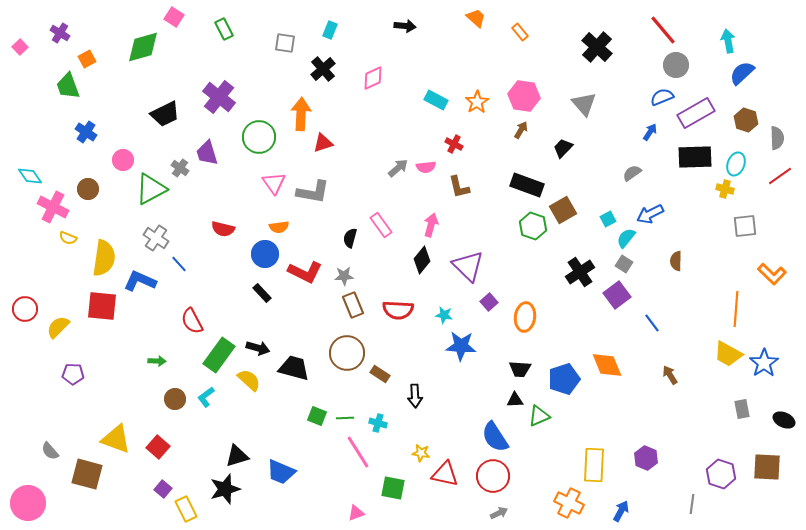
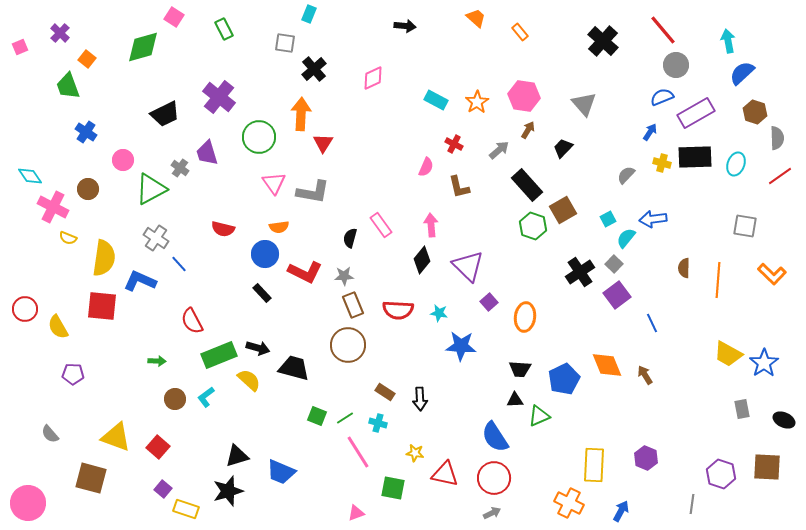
cyan rectangle at (330, 30): moved 21 px left, 16 px up
purple cross at (60, 33): rotated 12 degrees clockwise
pink square at (20, 47): rotated 21 degrees clockwise
black cross at (597, 47): moved 6 px right, 6 px up
orange square at (87, 59): rotated 24 degrees counterclockwise
black cross at (323, 69): moved 9 px left
brown hexagon at (746, 120): moved 9 px right, 8 px up
brown arrow at (521, 130): moved 7 px right
red triangle at (323, 143): rotated 40 degrees counterclockwise
pink semicircle at (426, 167): rotated 60 degrees counterclockwise
gray arrow at (398, 168): moved 101 px right, 18 px up
gray semicircle at (632, 173): moved 6 px left, 2 px down; rotated 12 degrees counterclockwise
black rectangle at (527, 185): rotated 28 degrees clockwise
yellow cross at (725, 189): moved 63 px left, 26 px up
blue arrow at (650, 214): moved 3 px right, 5 px down; rotated 20 degrees clockwise
pink arrow at (431, 225): rotated 20 degrees counterclockwise
gray square at (745, 226): rotated 15 degrees clockwise
brown semicircle at (676, 261): moved 8 px right, 7 px down
gray square at (624, 264): moved 10 px left; rotated 12 degrees clockwise
orange line at (736, 309): moved 18 px left, 29 px up
cyan star at (444, 315): moved 5 px left, 2 px up
blue line at (652, 323): rotated 12 degrees clockwise
yellow semicircle at (58, 327): rotated 75 degrees counterclockwise
brown circle at (347, 353): moved 1 px right, 8 px up
green rectangle at (219, 355): rotated 32 degrees clockwise
brown rectangle at (380, 374): moved 5 px right, 18 px down
brown arrow at (670, 375): moved 25 px left
blue pentagon at (564, 379): rotated 8 degrees counterclockwise
black arrow at (415, 396): moved 5 px right, 3 px down
green line at (345, 418): rotated 30 degrees counterclockwise
yellow triangle at (116, 439): moved 2 px up
gray semicircle at (50, 451): moved 17 px up
yellow star at (421, 453): moved 6 px left
brown square at (87, 474): moved 4 px right, 4 px down
red circle at (493, 476): moved 1 px right, 2 px down
black star at (225, 489): moved 3 px right, 2 px down
yellow rectangle at (186, 509): rotated 45 degrees counterclockwise
gray arrow at (499, 513): moved 7 px left
